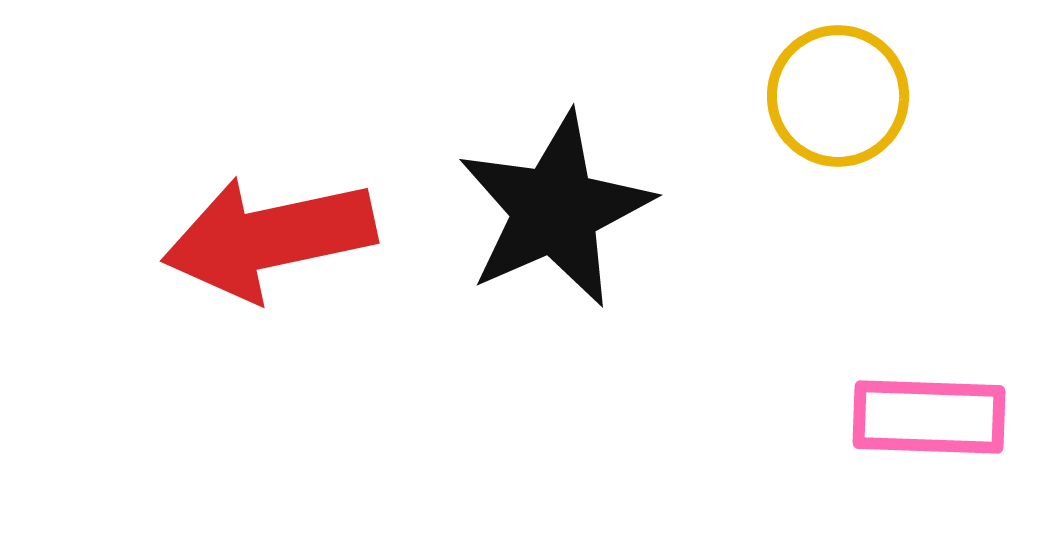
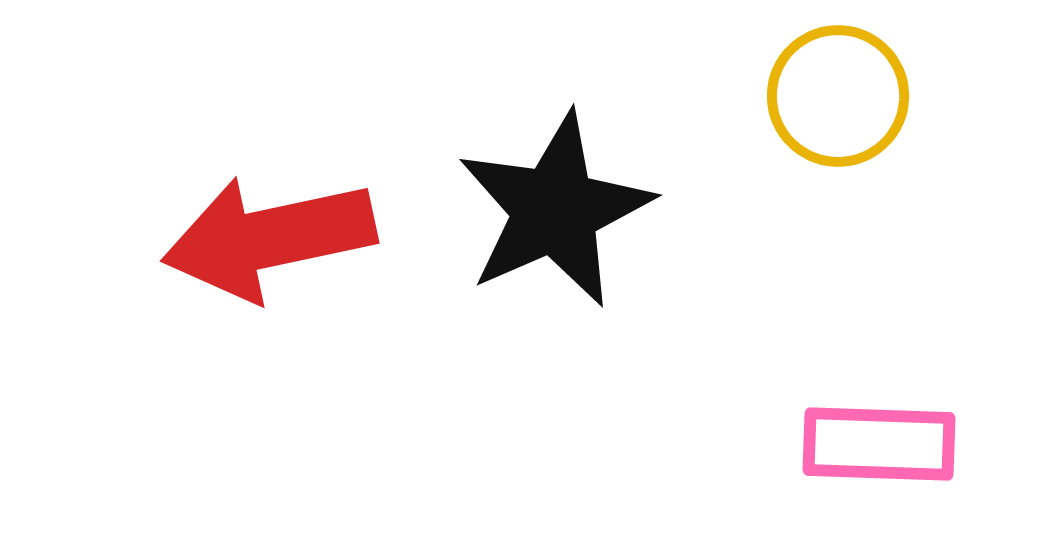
pink rectangle: moved 50 px left, 27 px down
